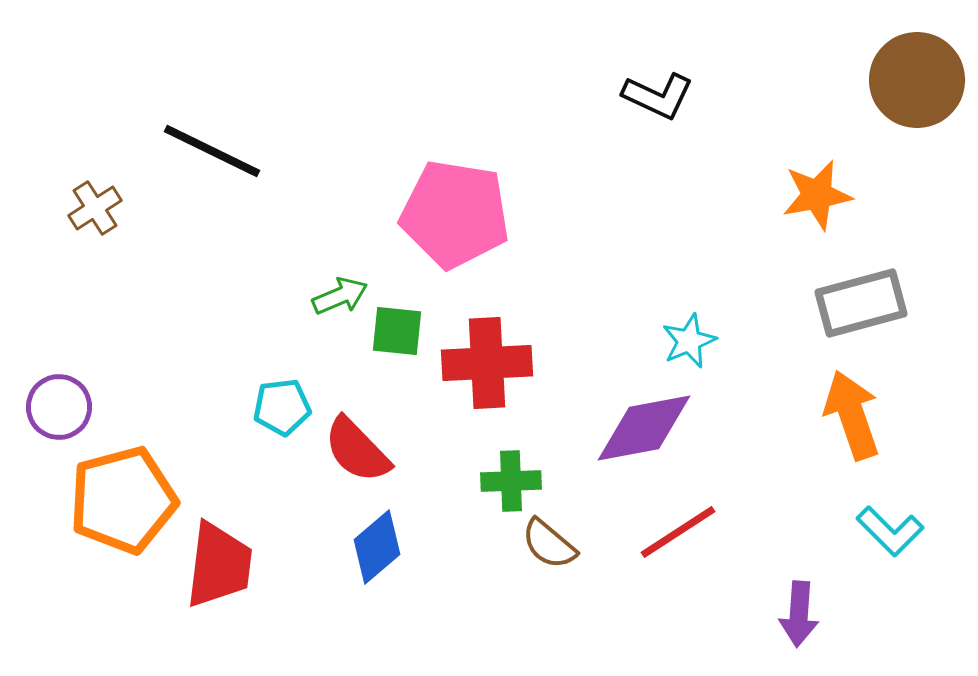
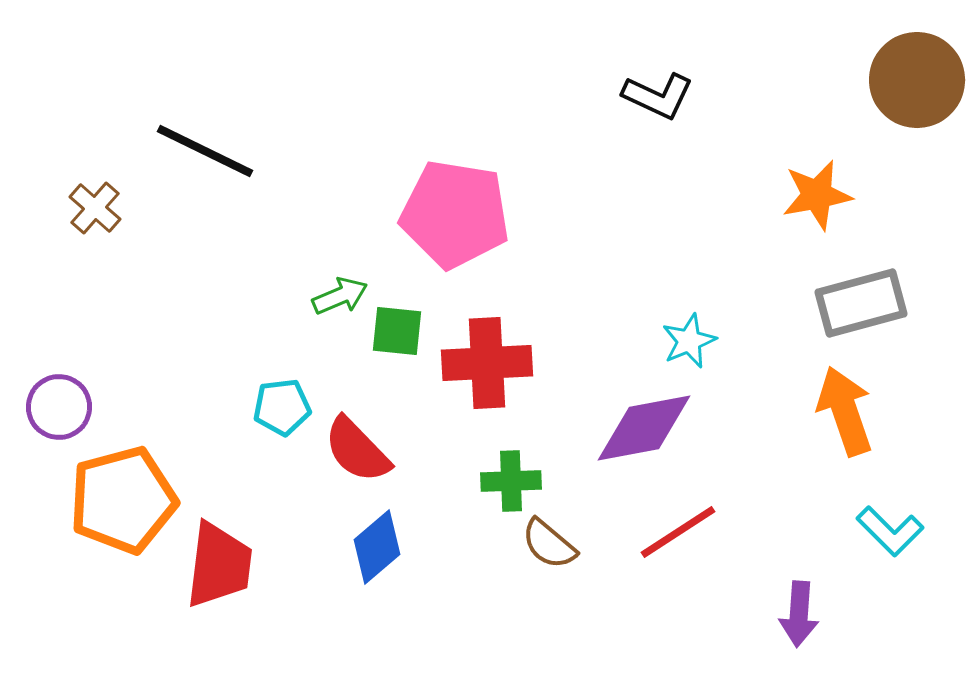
black line: moved 7 px left
brown cross: rotated 16 degrees counterclockwise
orange arrow: moved 7 px left, 4 px up
